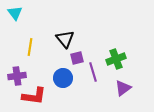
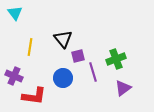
black triangle: moved 2 px left
purple square: moved 1 px right, 2 px up
purple cross: moved 3 px left; rotated 30 degrees clockwise
